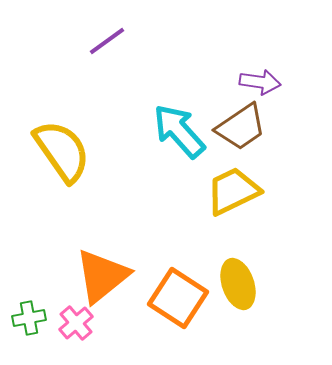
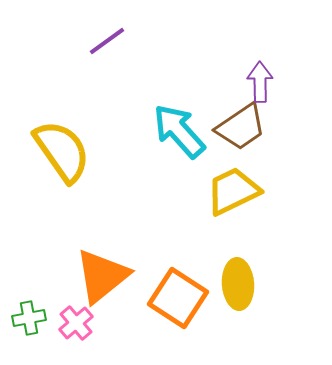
purple arrow: rotated 99 degrees counterclockwise
yellow ellipse: rotated 15 degrees clockwise
